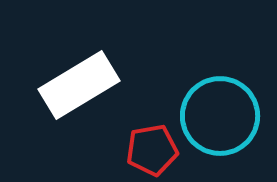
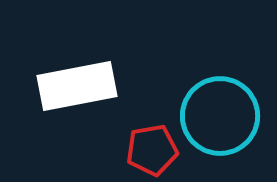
white rectangle: moved 2 px left, 1 px down; rotated 20 degrees clockwise
